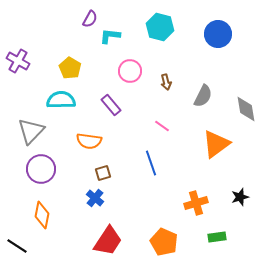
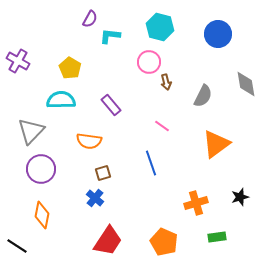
pink circle: moved 19 px right, 9 px up
gray diamond: moved 25 px up
